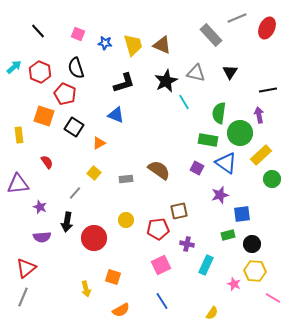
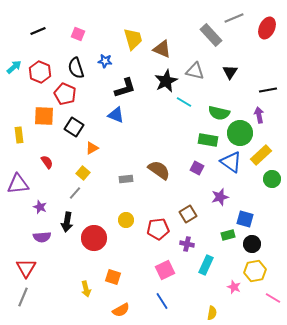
gray line at (237, 18): moved 3 px left
black line at (38, 31): rotated 70 degrees counterclockwise
blue star at (105, 43): moved 18 px down
yellow trapezoid at (133, 45): moved 6 px up
brown triangle at (162, 45): moved 4 px down
gray triangle at (196, 73): moved 1 px left, 2 px up
black L-shape at (124, 83): moved 1 px right, 5 px down
cyan line at (184, 102): rotated 28 degrees counterclockwise
green semicircle at (219, 113): rotated 85 degrees counterclockwise
orange square at (44, 116): rotated 15 degrees counterclockwise
orange triangle at (99, 143): moved 7 px left, 5 px down
blue triangle at (226, 163): moved 5 px right, 1 px up
yellow square at (94, 173): moved 11 px left
purple star at (220, 195): moved 2 px down
brown square at (179, 211): moved 9 px right, 3 px down; rotated 18 degrees counterclockwise
blue square at (242, 214): moved 3 px right, 5 px down; rotated 24 degrees clockwise
pink square at (161, 265): moved 4 px right, 5 px down
red triangle at (26, 268): rotated 20 degrees counterclockwise
yellow hexagon at (255, 271): rotated 15 degrees counterclockwise
pink star at (234, 284): moved 3 px down
yellow semicircle at (212, 313): rotated 24 degrees counterclockwise
